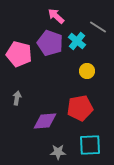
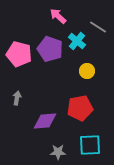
pink arrow: moved 2 px right
purple pentagon: moved 6 px down
